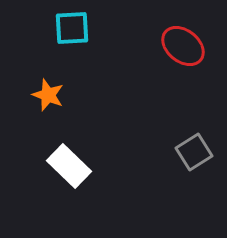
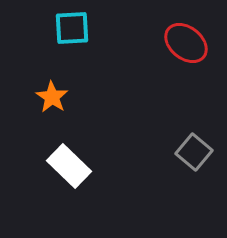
red ellipse: moved 3 px right, 3 px up
orange star: moved 4 px right, 2 px down; rotated 12 degrees clockwise
gray square: rotated 18 degrees counterclockwise
